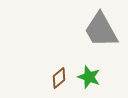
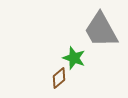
green star: moved 15 px left, 19 px up
